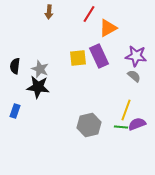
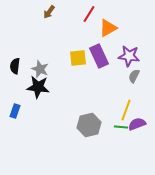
brown arrow: rotated 32 degrees clockwise
purple star: moved 7 px left
gray semicircle: rotated 104 degrees counterclockwise
